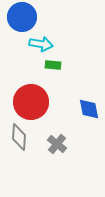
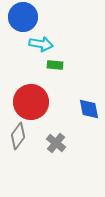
blue circle: moved 1 px right
green rectangle: moved 2 px right
gray diamond: moved 1 px left, 1 px up; rotated 32 degrees clockwise
gray cross: moved 1 px left, 1 px up
